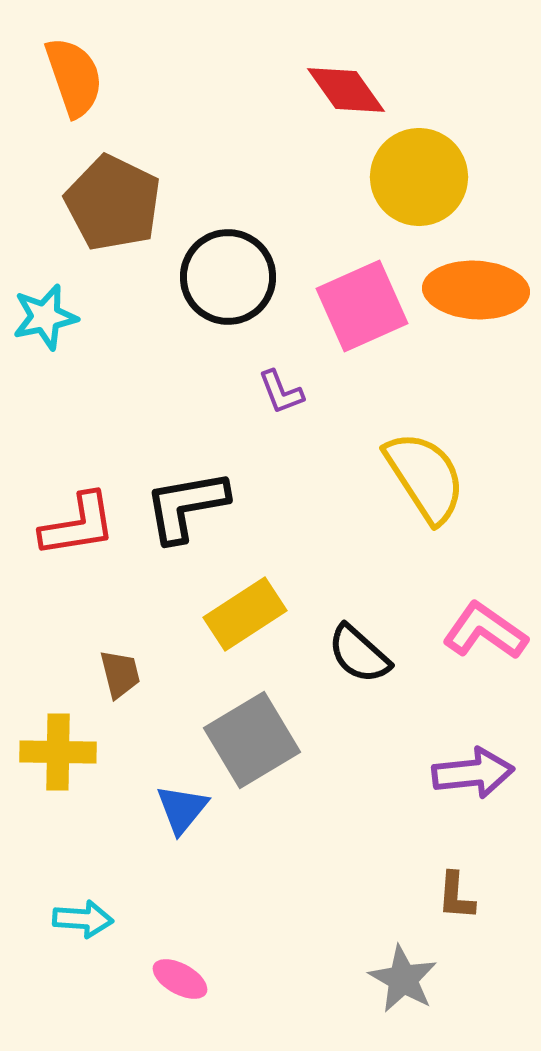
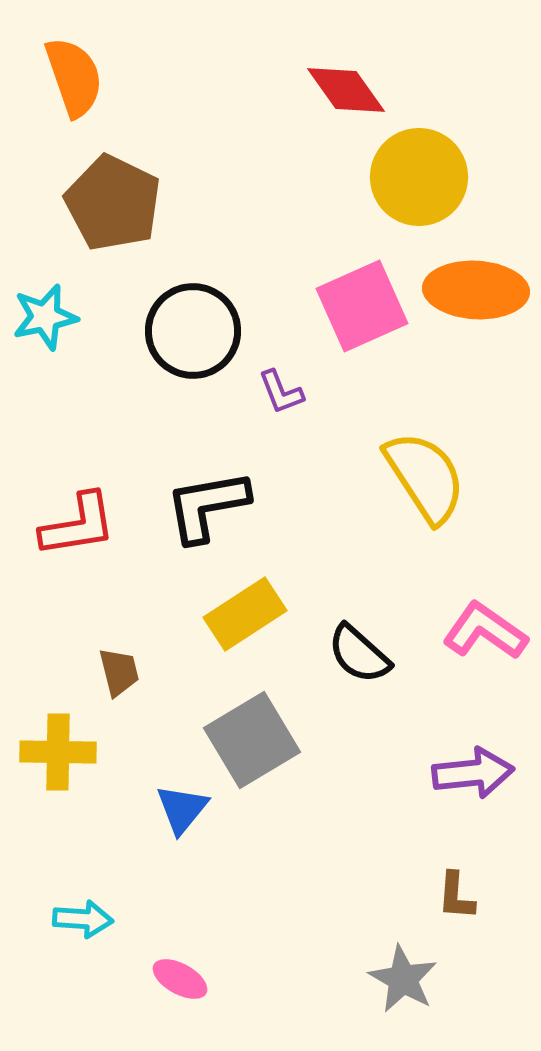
black circle: moved 35 px left, 54 px down
black L-shape: moved 21 px right
brown trapezoid: moved 1 px left, 2 px up
